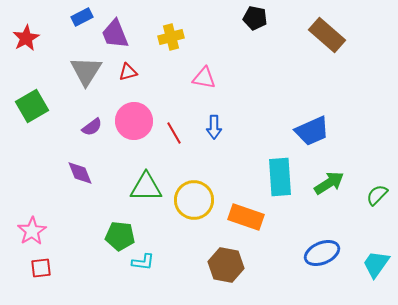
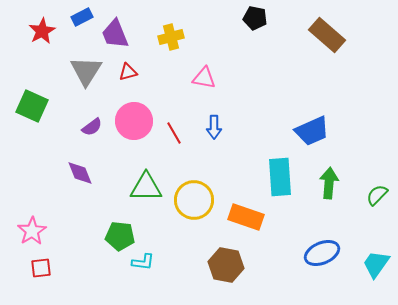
red star: moved 16 px right, 7 px up
green square: rotated 36 degrees counterclockwise
green arrow: rotated 52 degrees counterclockwise
